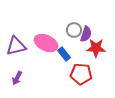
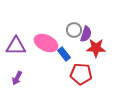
purple triangle: rotated 15 degrees clockwise
